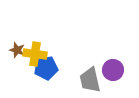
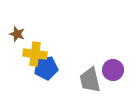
brown star: moved 16 px up
